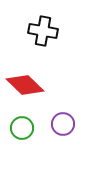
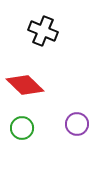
black cross: rotated 12 degrees clockwise
purple circle: moved 14 px right
